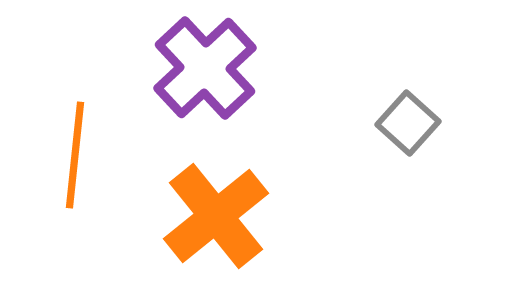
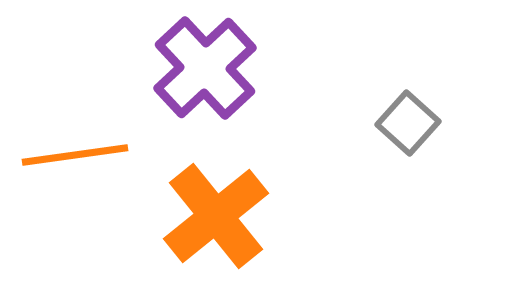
orange line: rotated 76 degrees clockwise
